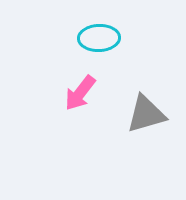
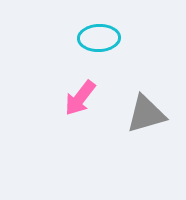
pink arrow: moved 5 px down
